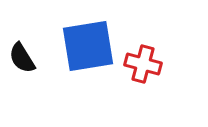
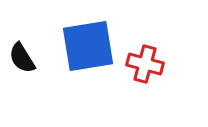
red cross: moved 2 px right
